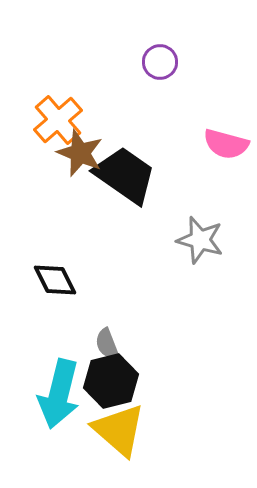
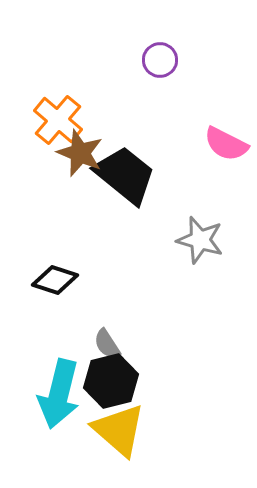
purple circle: moved 2 px up
orange cross: rotated 9 degrees counterclockwise
pink semicircle: rotated 12 degrees clockwise
black trapezoid: rotated 4 degrees clockwise
black diamond: rotated 45 degrees counterclockwise
gray semicircle: rotated 12 degrees counterclockwise
